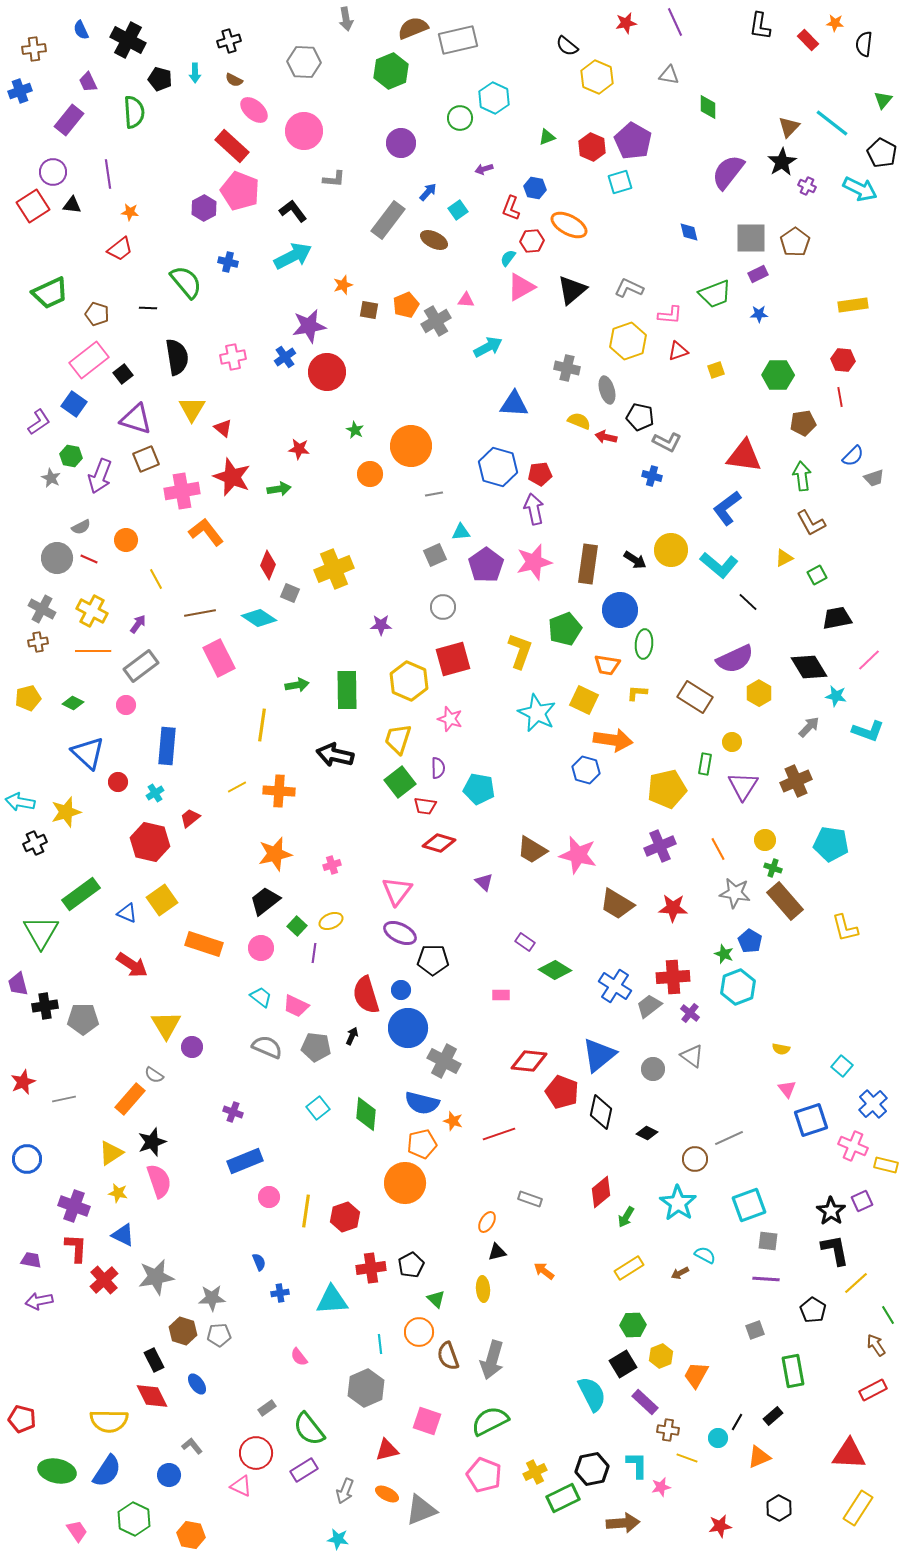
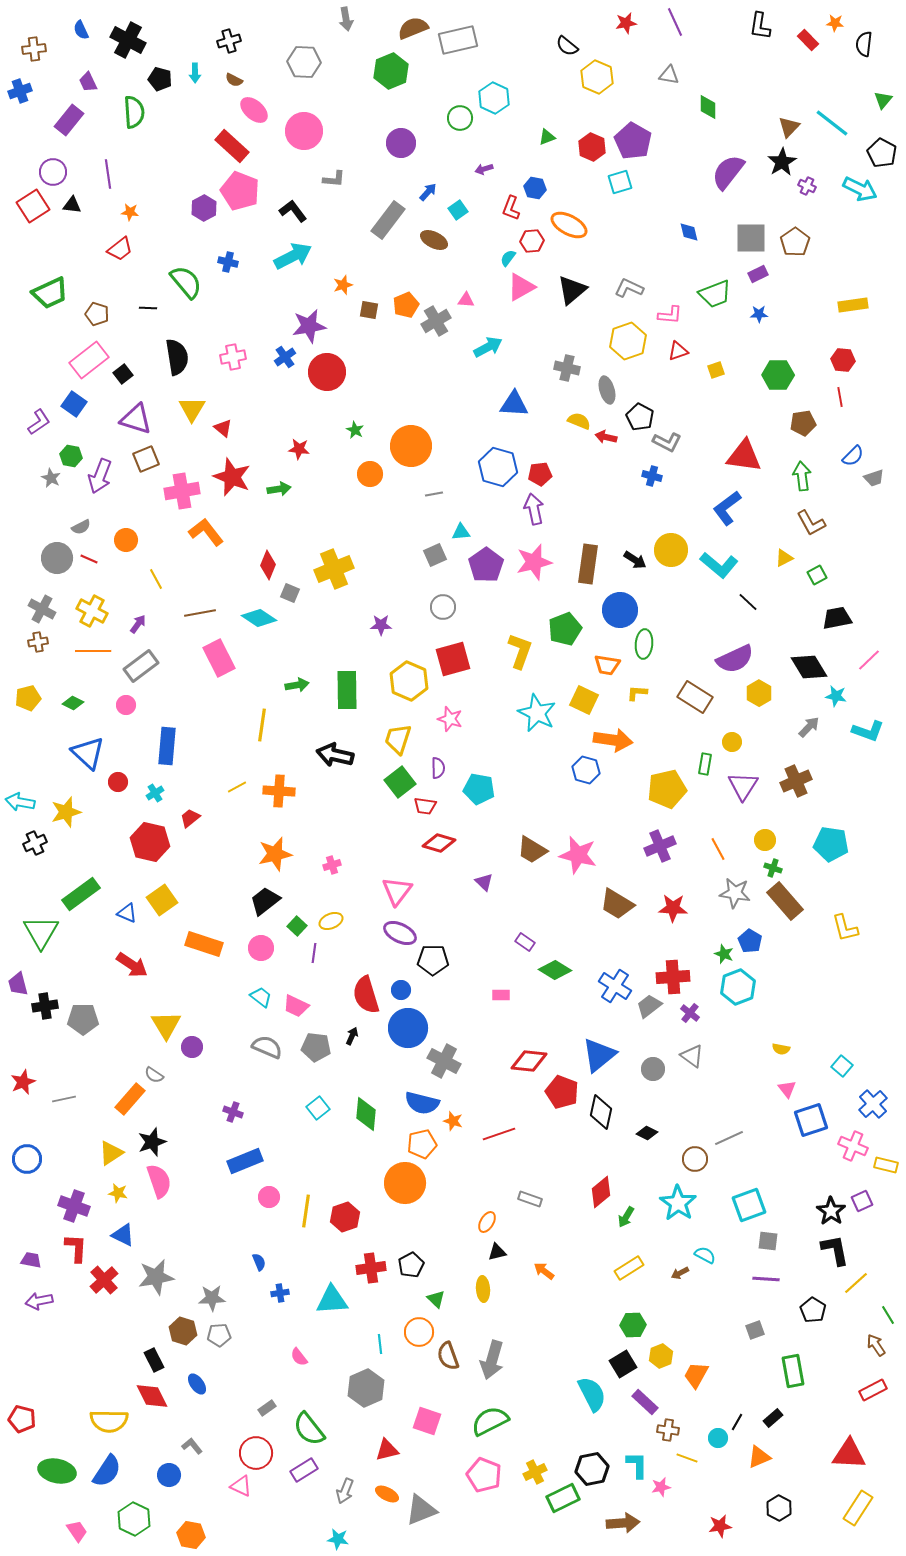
black pentagon at (640, 417): rotated 16 degrees clockwise
black rectangle at (773, 1416): moved 2 px down
